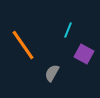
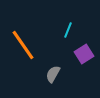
purple square: rotated 30 degrees clockwise
gray semicircle: moved 1 px right, 1 px down
